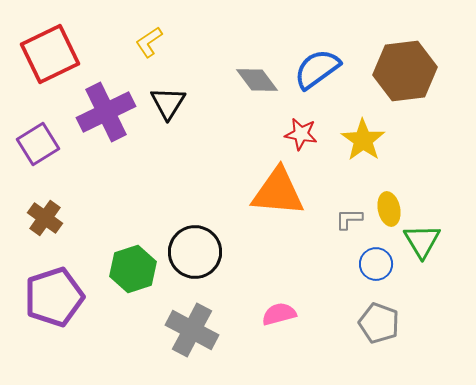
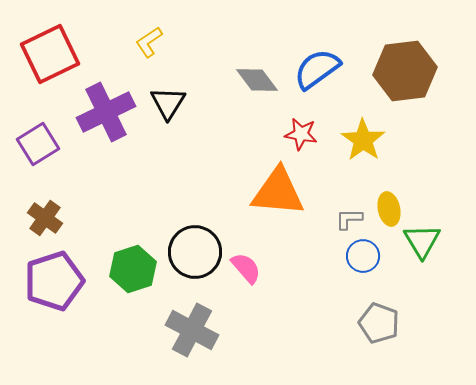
blue circle: moved 13 px left, 8 px up
purple pentagon: moved 16 px up
pink semicircle: moved 33 px left, 46 px up; rotated 64 degrees clockwise
